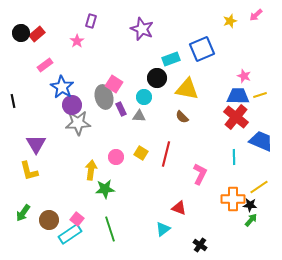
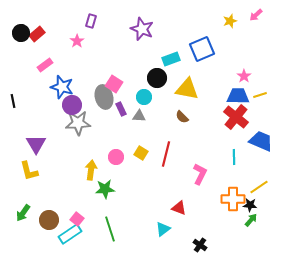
pink star at (244, 76): rotated 16 degrees clockwise
blue star at (62, 87): rotated 15 degrees counterclockwise
